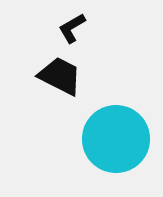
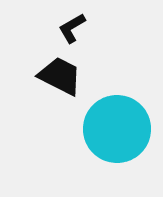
cyan circle: moved 1 px right, 10 px up
